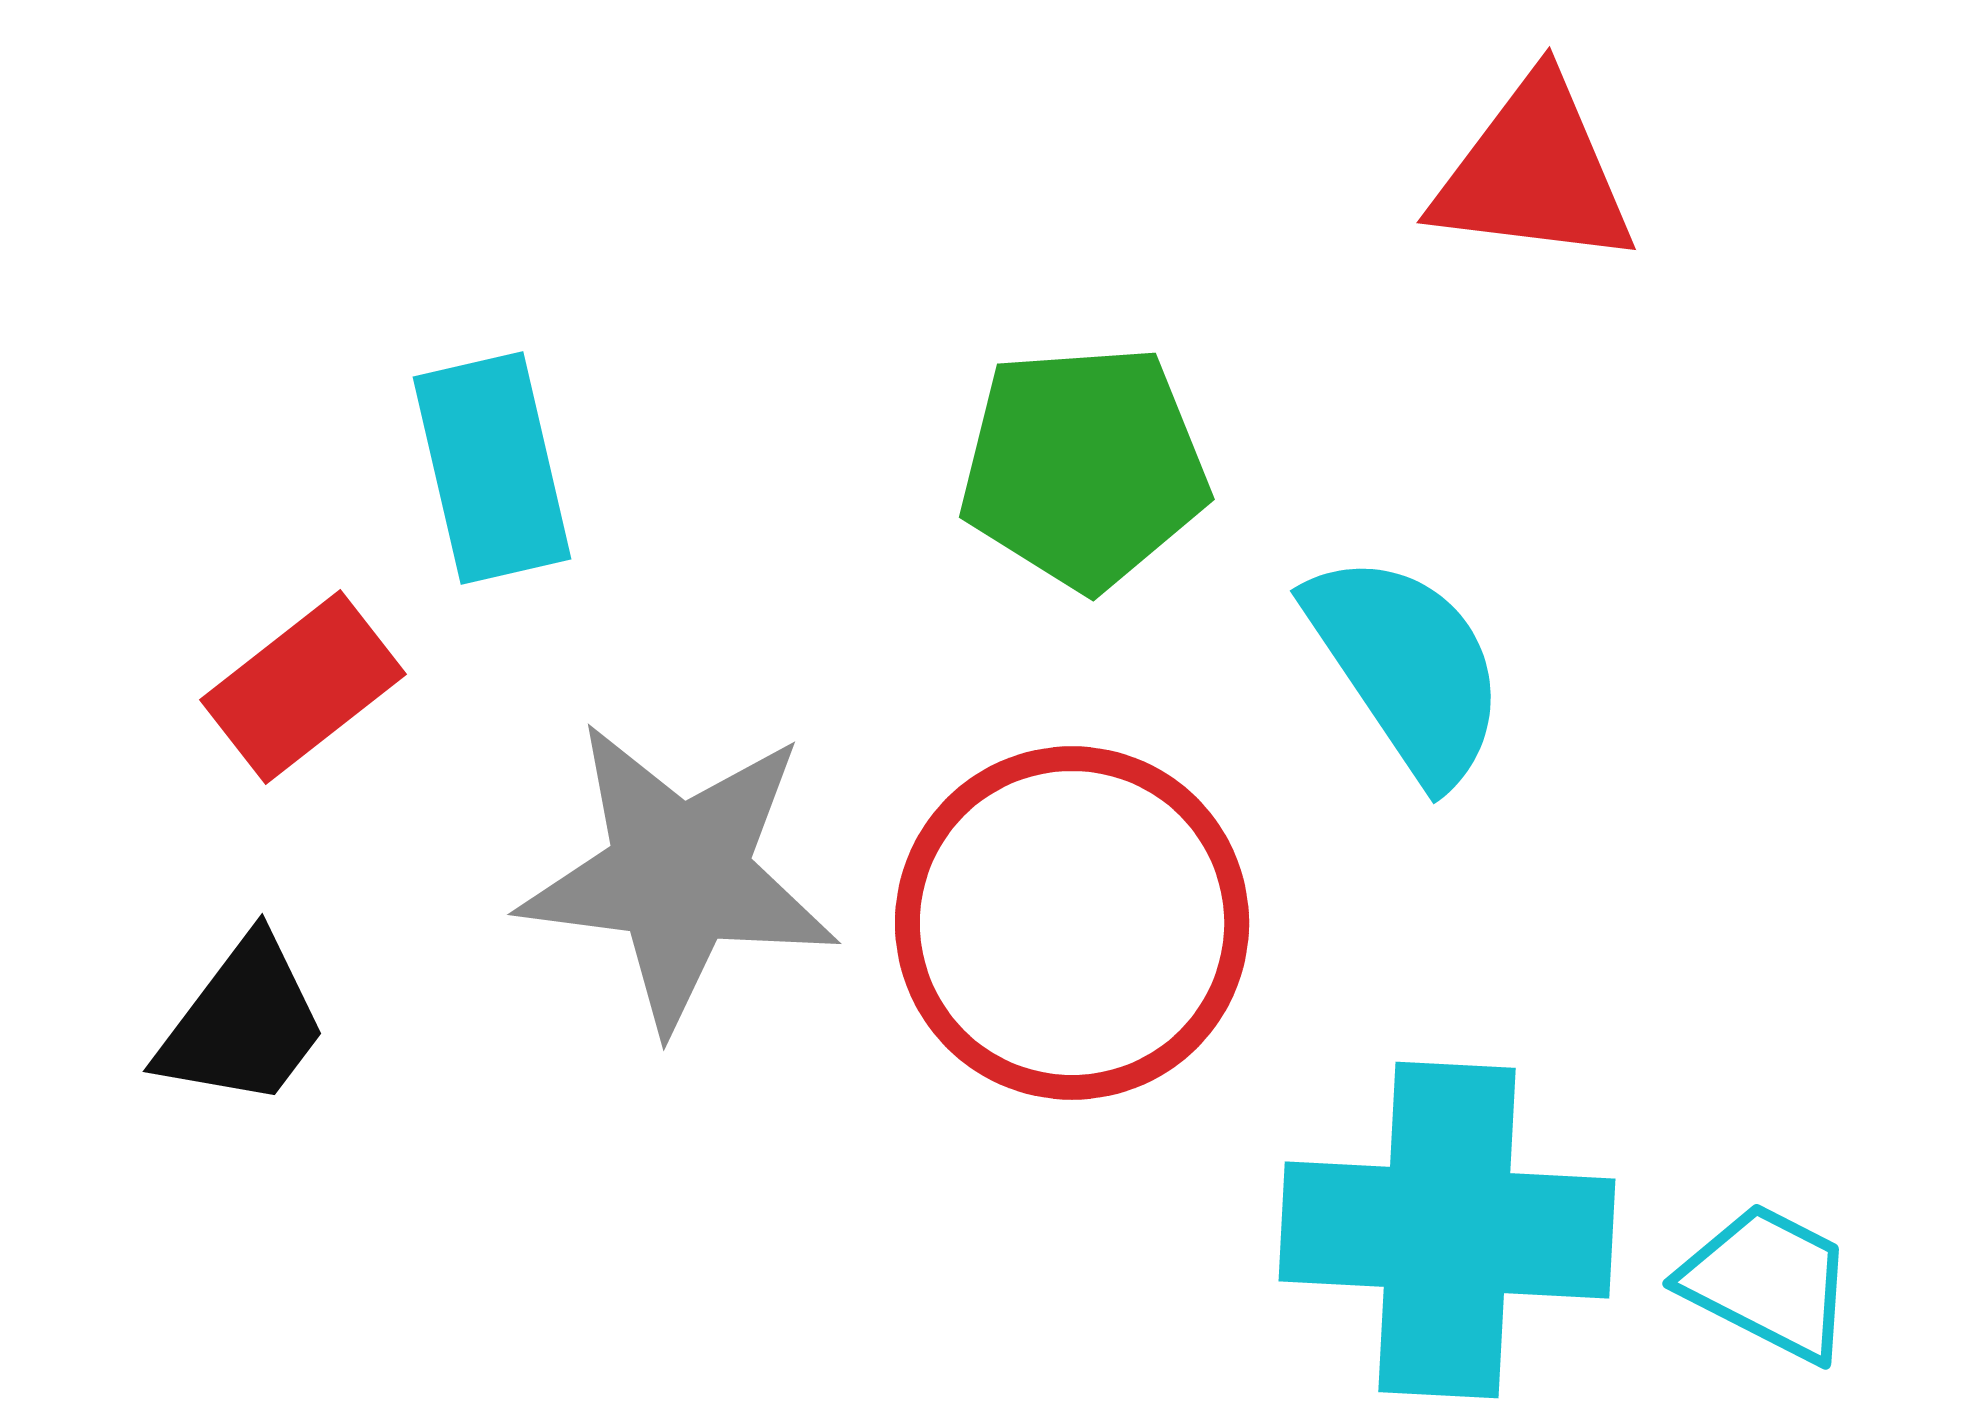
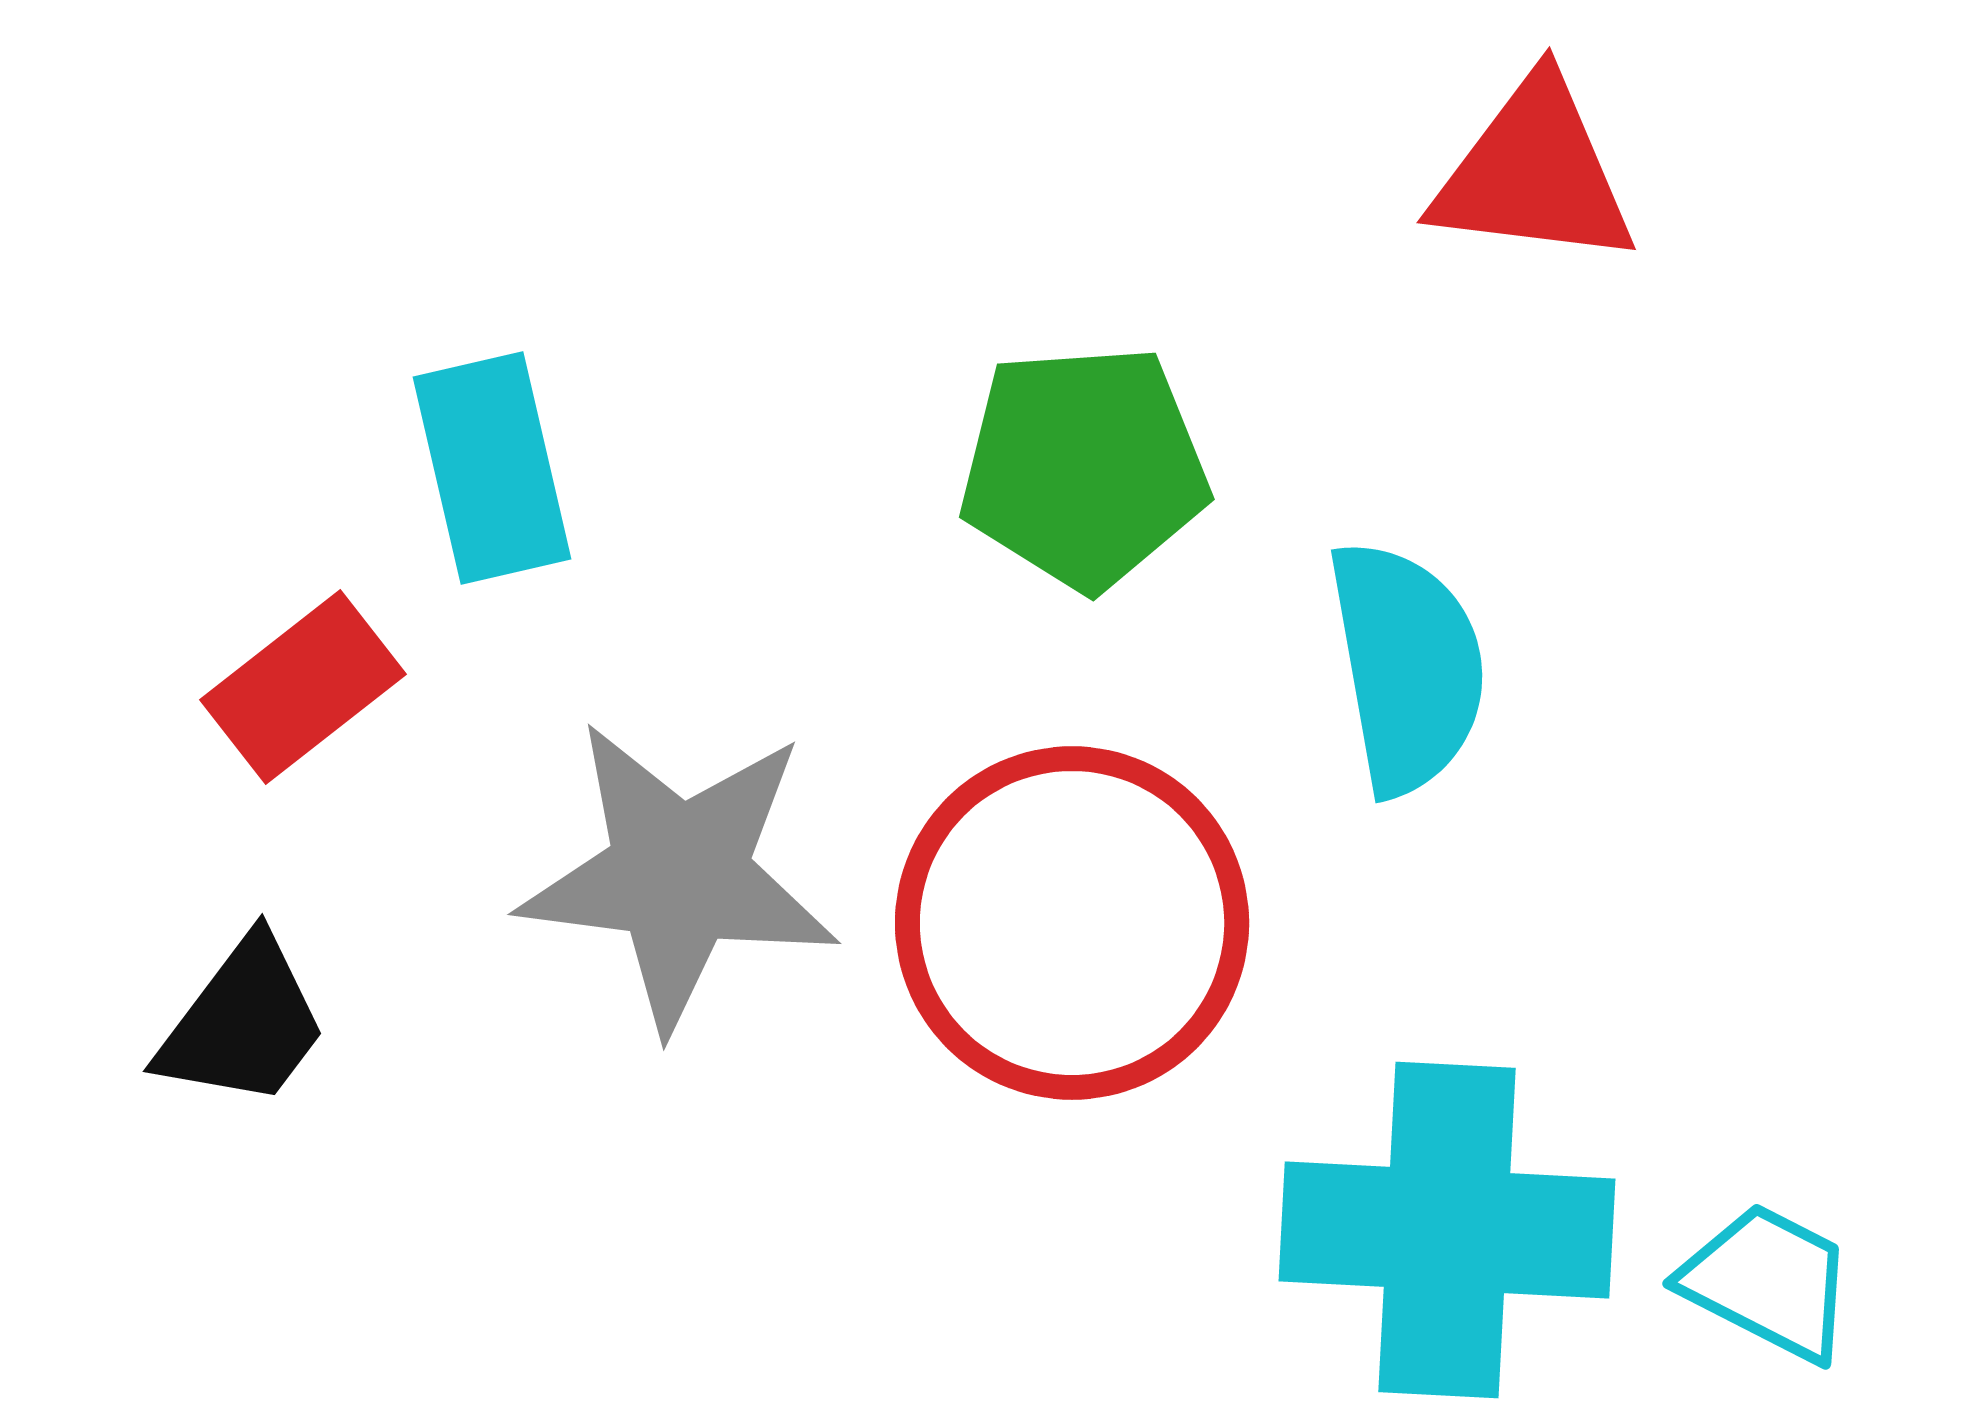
cyan semicircle: rotated 24 degrees clockwise
